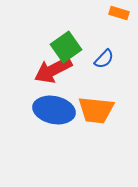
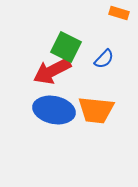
green square: rotated 28 degrees counterclockwise
red arrow: moved 1 px left, 1 px down
